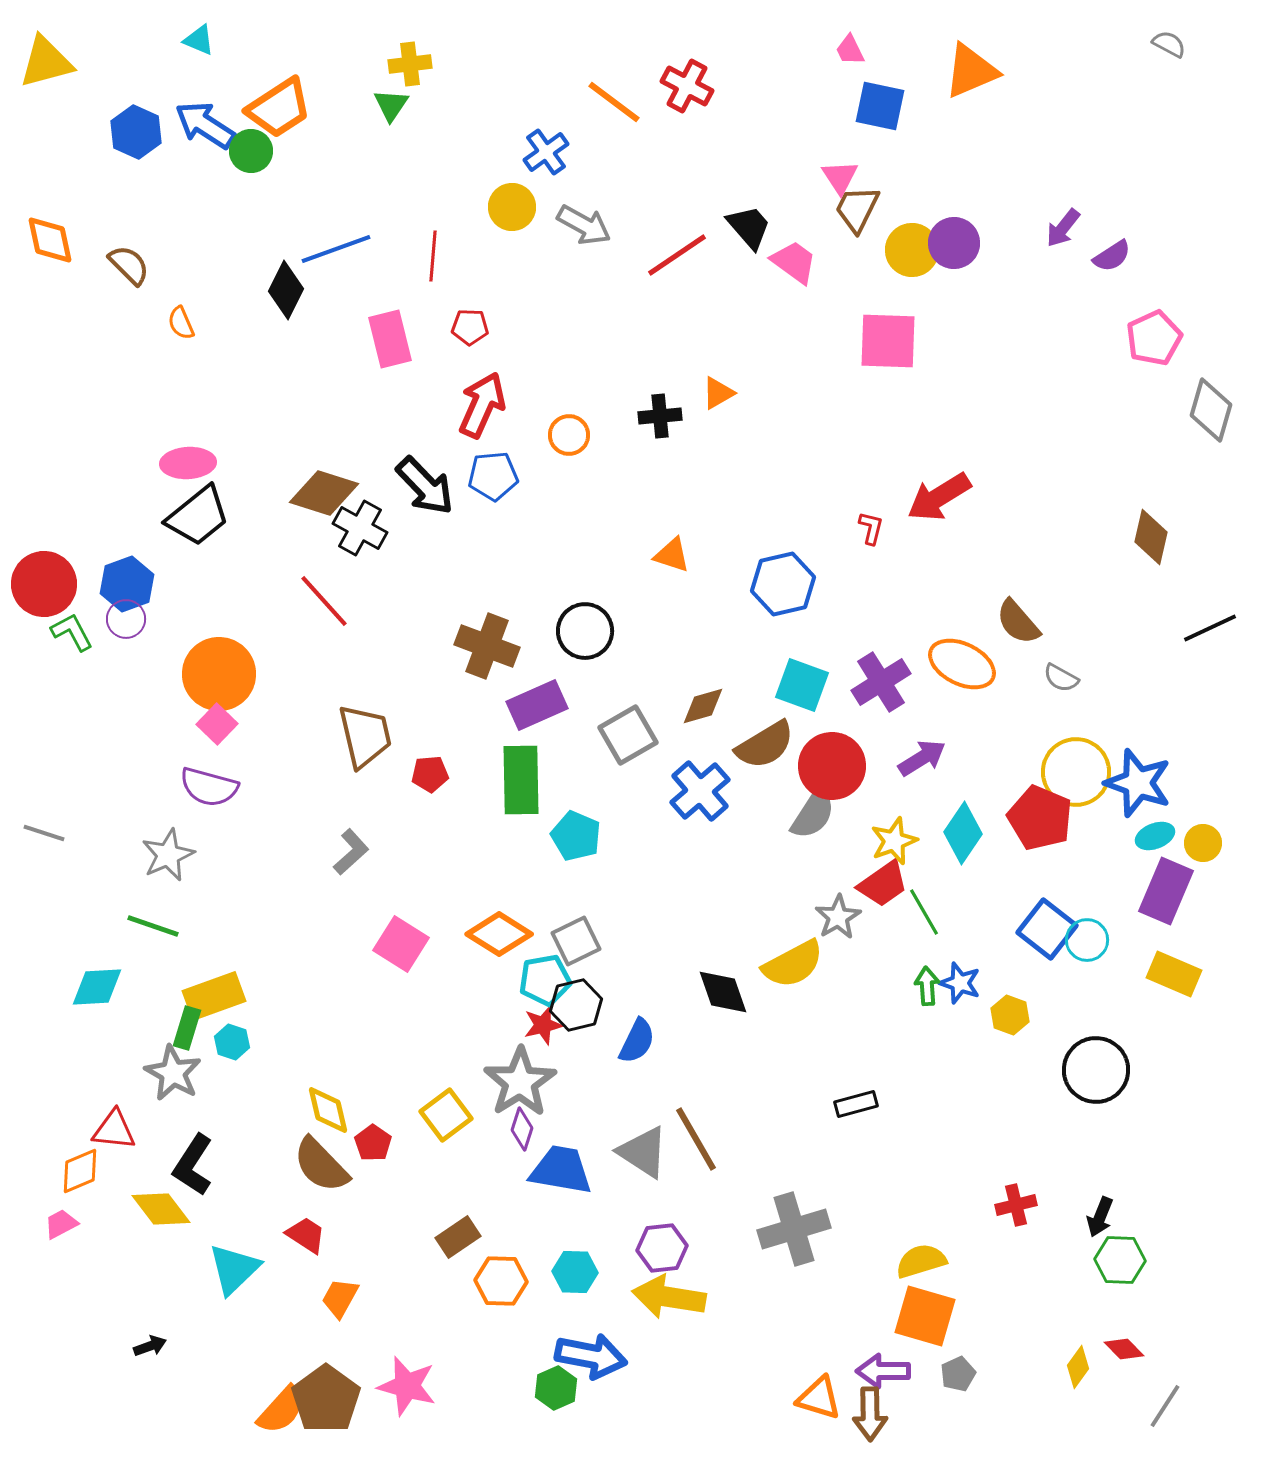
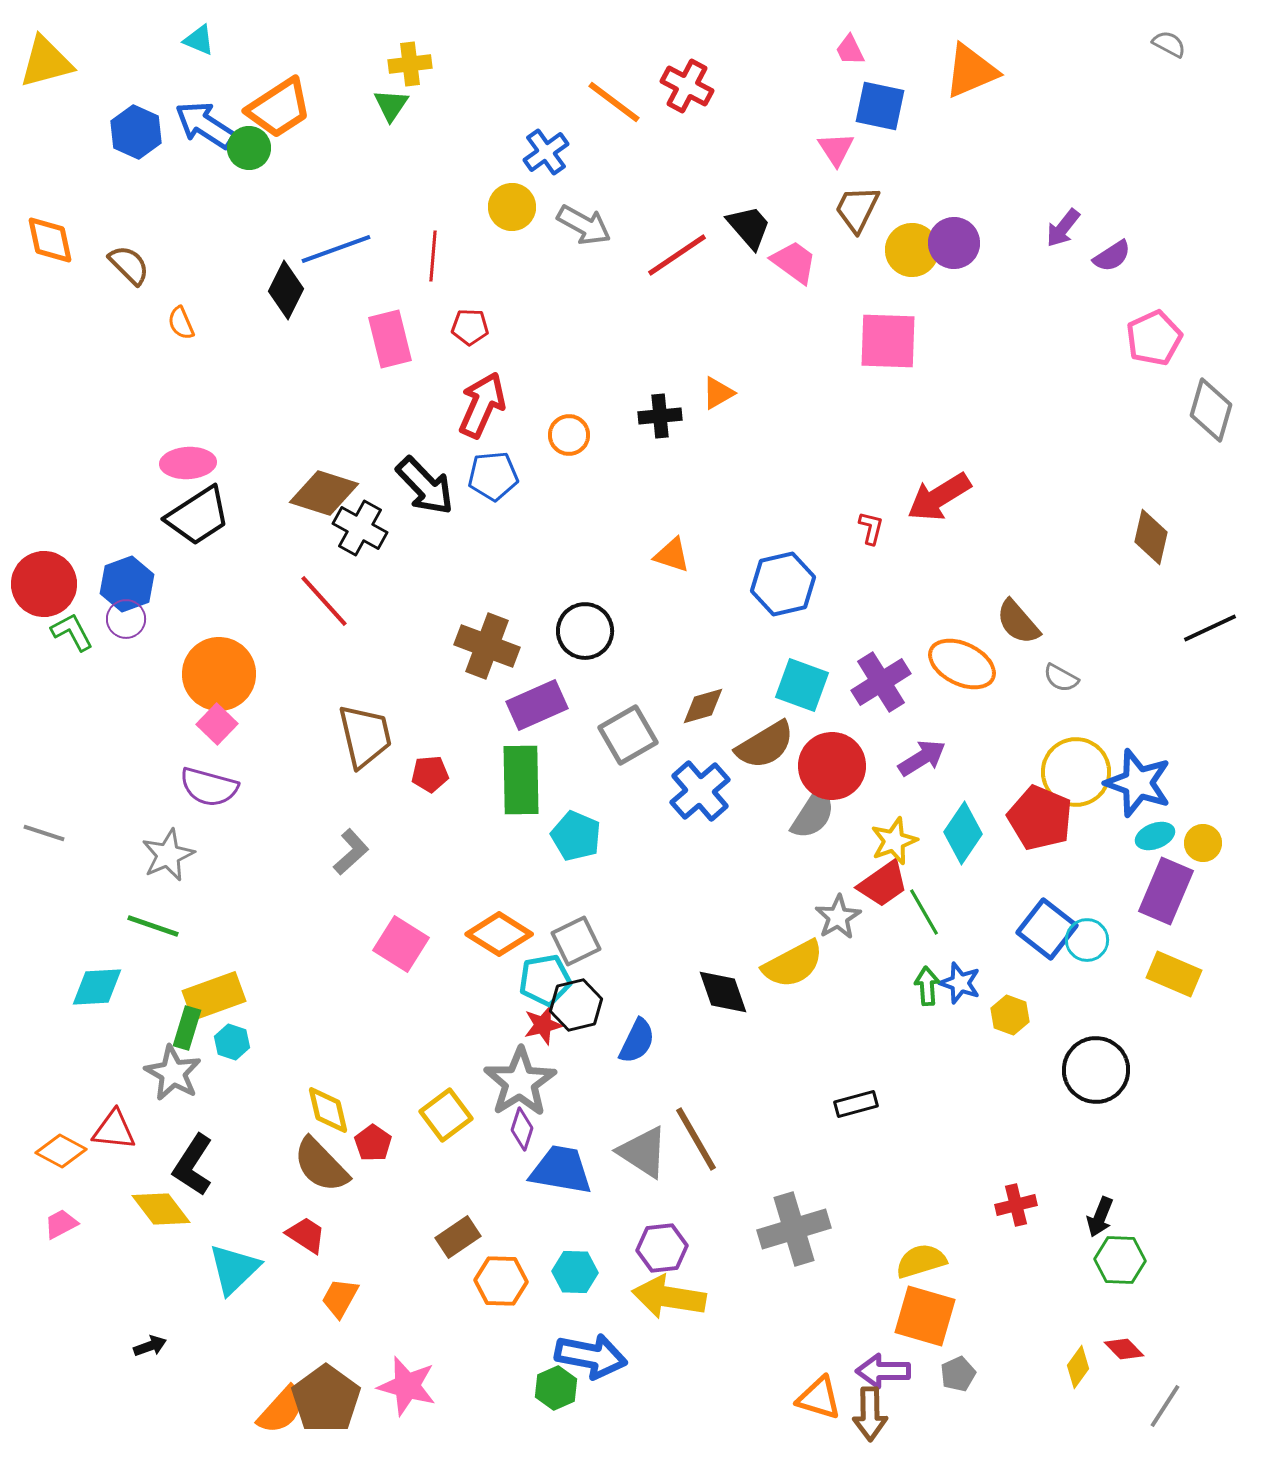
green circle at (251, 151): moved 2 px left, 3 px up
pink triangle at (840, 177): moved 4 px left, 28 px up
black trapezoid at (198, 516): rotated 6 degrees clockwise
orange diamond at (80, 1171): moved 19 px left, 20 px up; rotated 51 degrees clockwise
